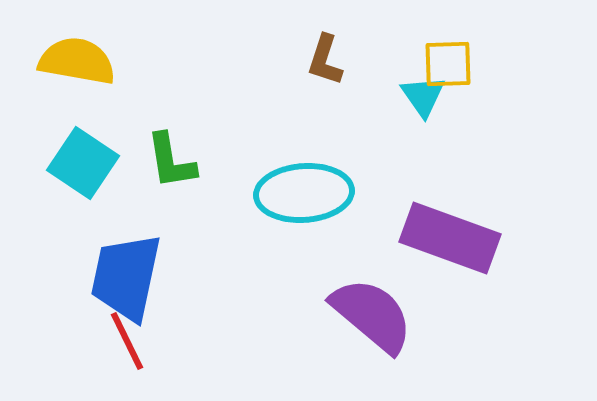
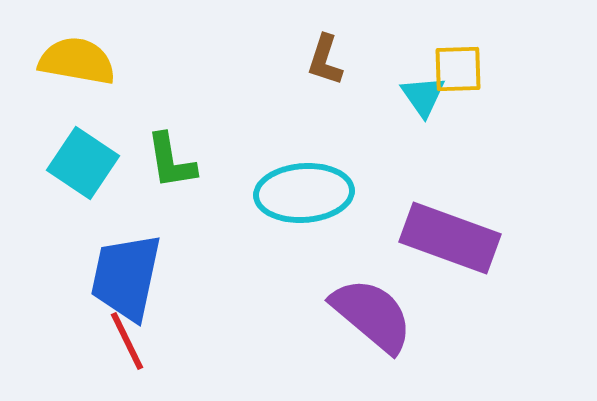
yellow square: moved 10 px right, 5 px down
